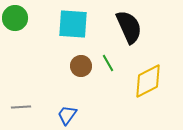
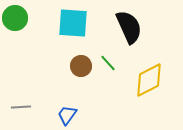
cyan square: moved 1 px up
green line: rotated 12 degrees counterclockwise
yellow diamond: moved 1 px right, 1 px up
